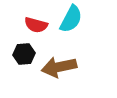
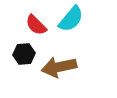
cyan semicircle: rotated 12 degrees clockwise
red semicircle: rotated 30 degrees clockwise
